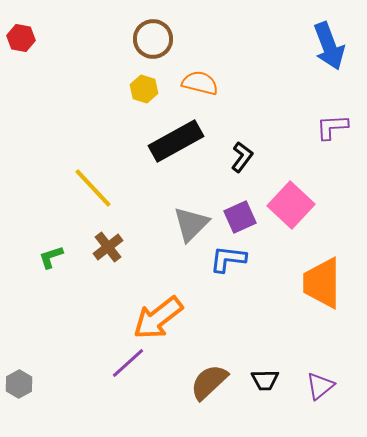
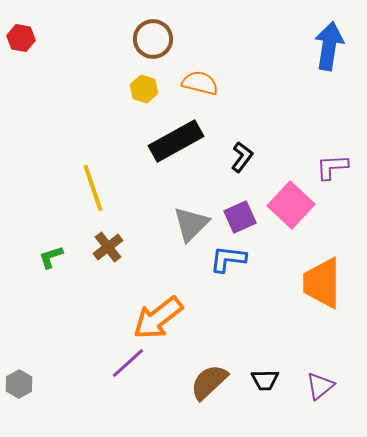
blue arrow: rotated 150 degrees counterclockwise
purple L-shape: moved 40 px down
yellow line: rotated 24 degrees clockwise
